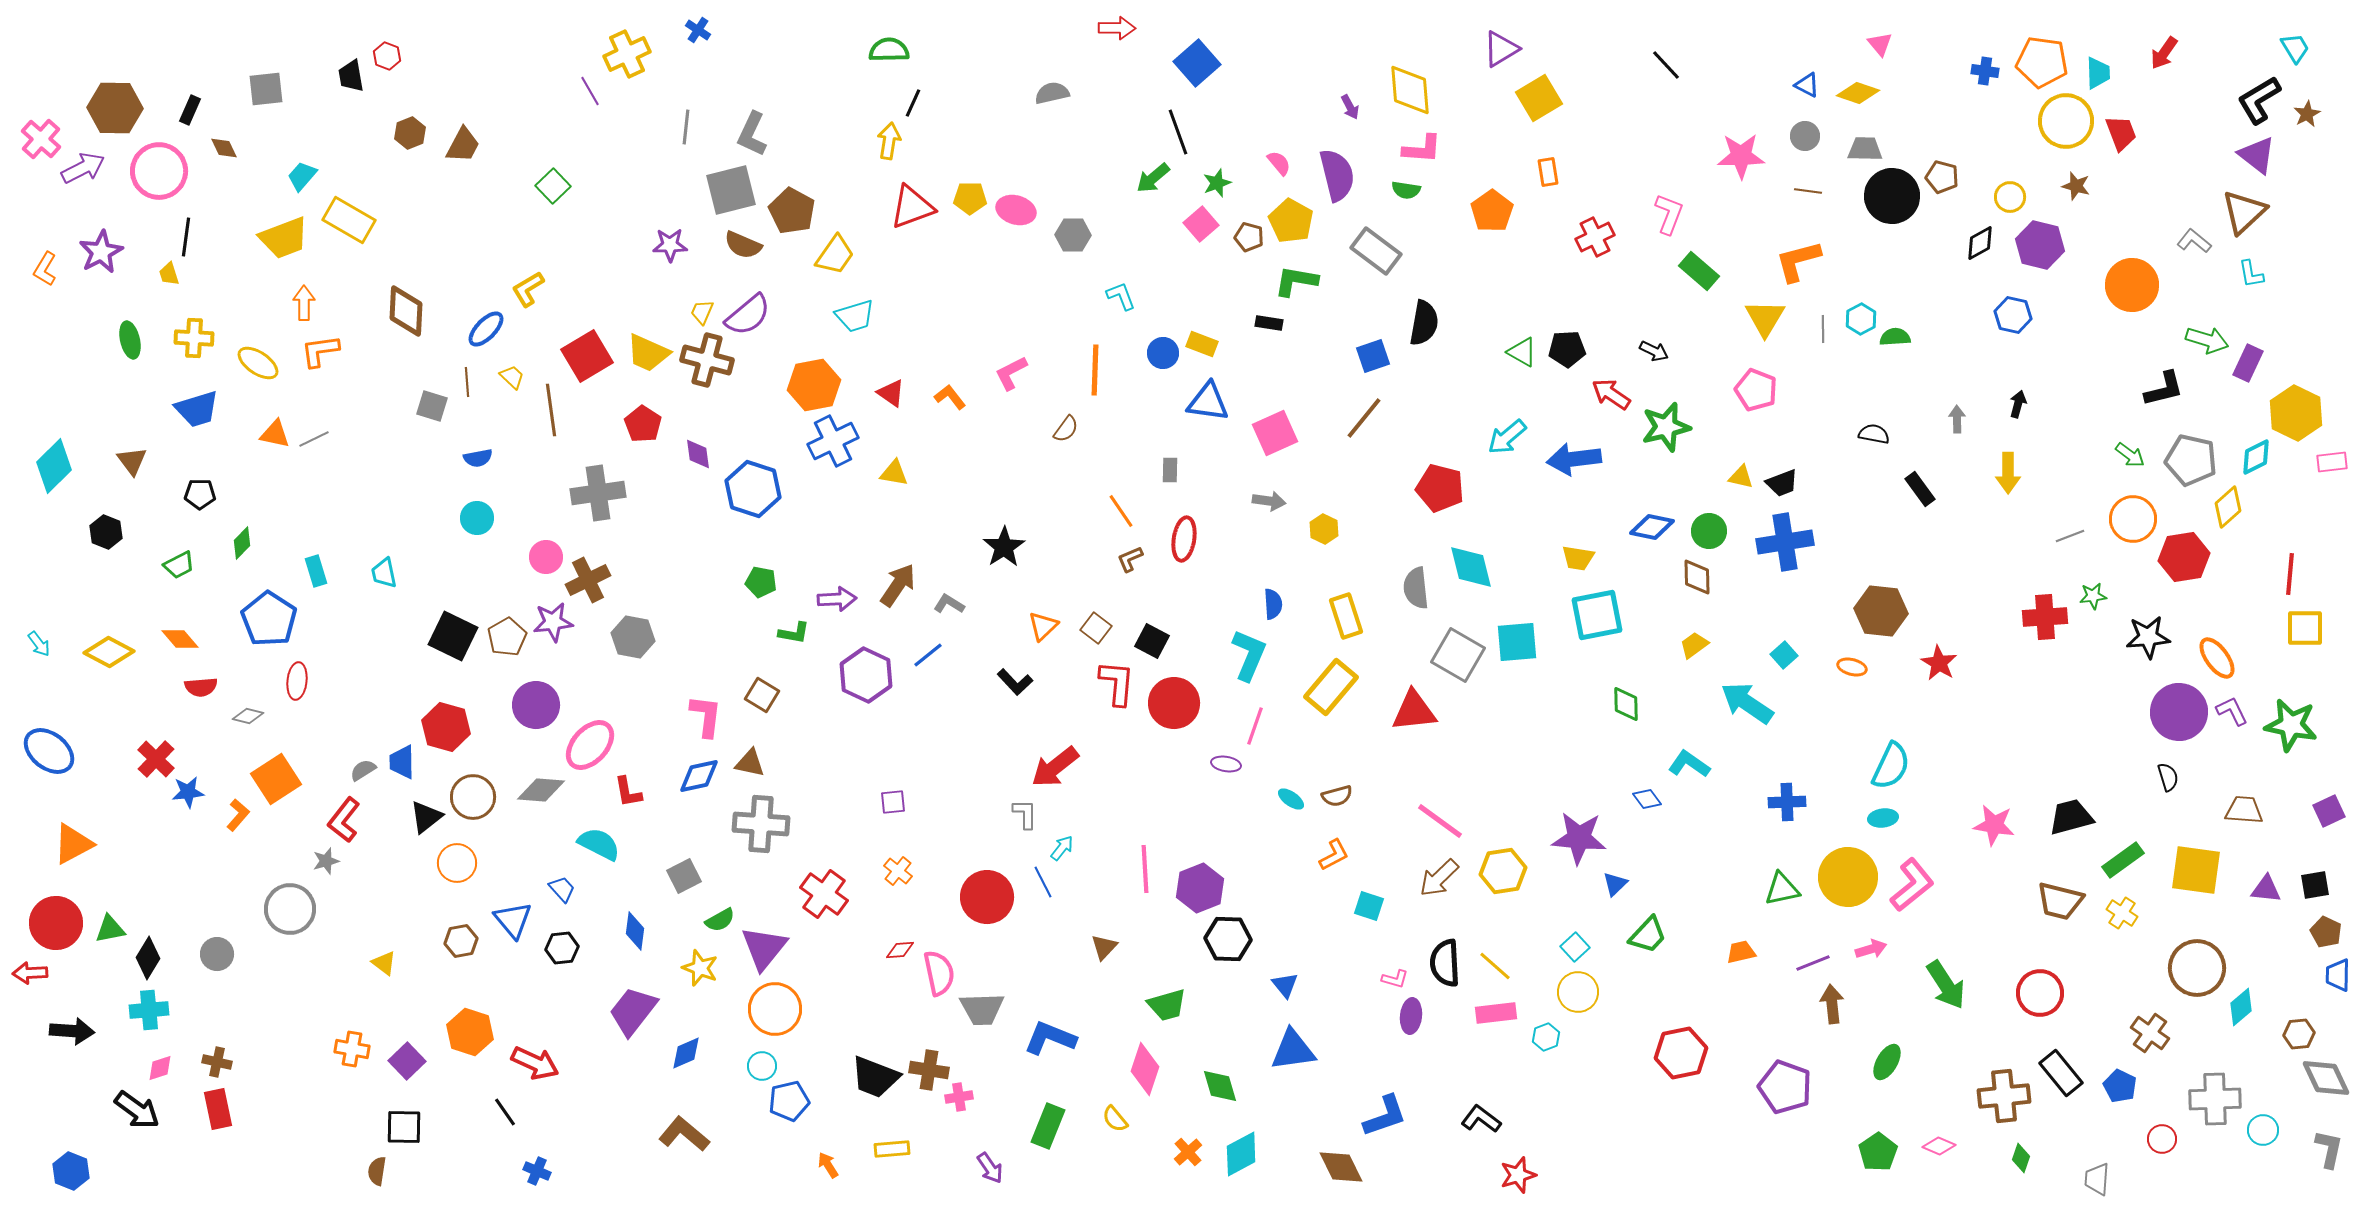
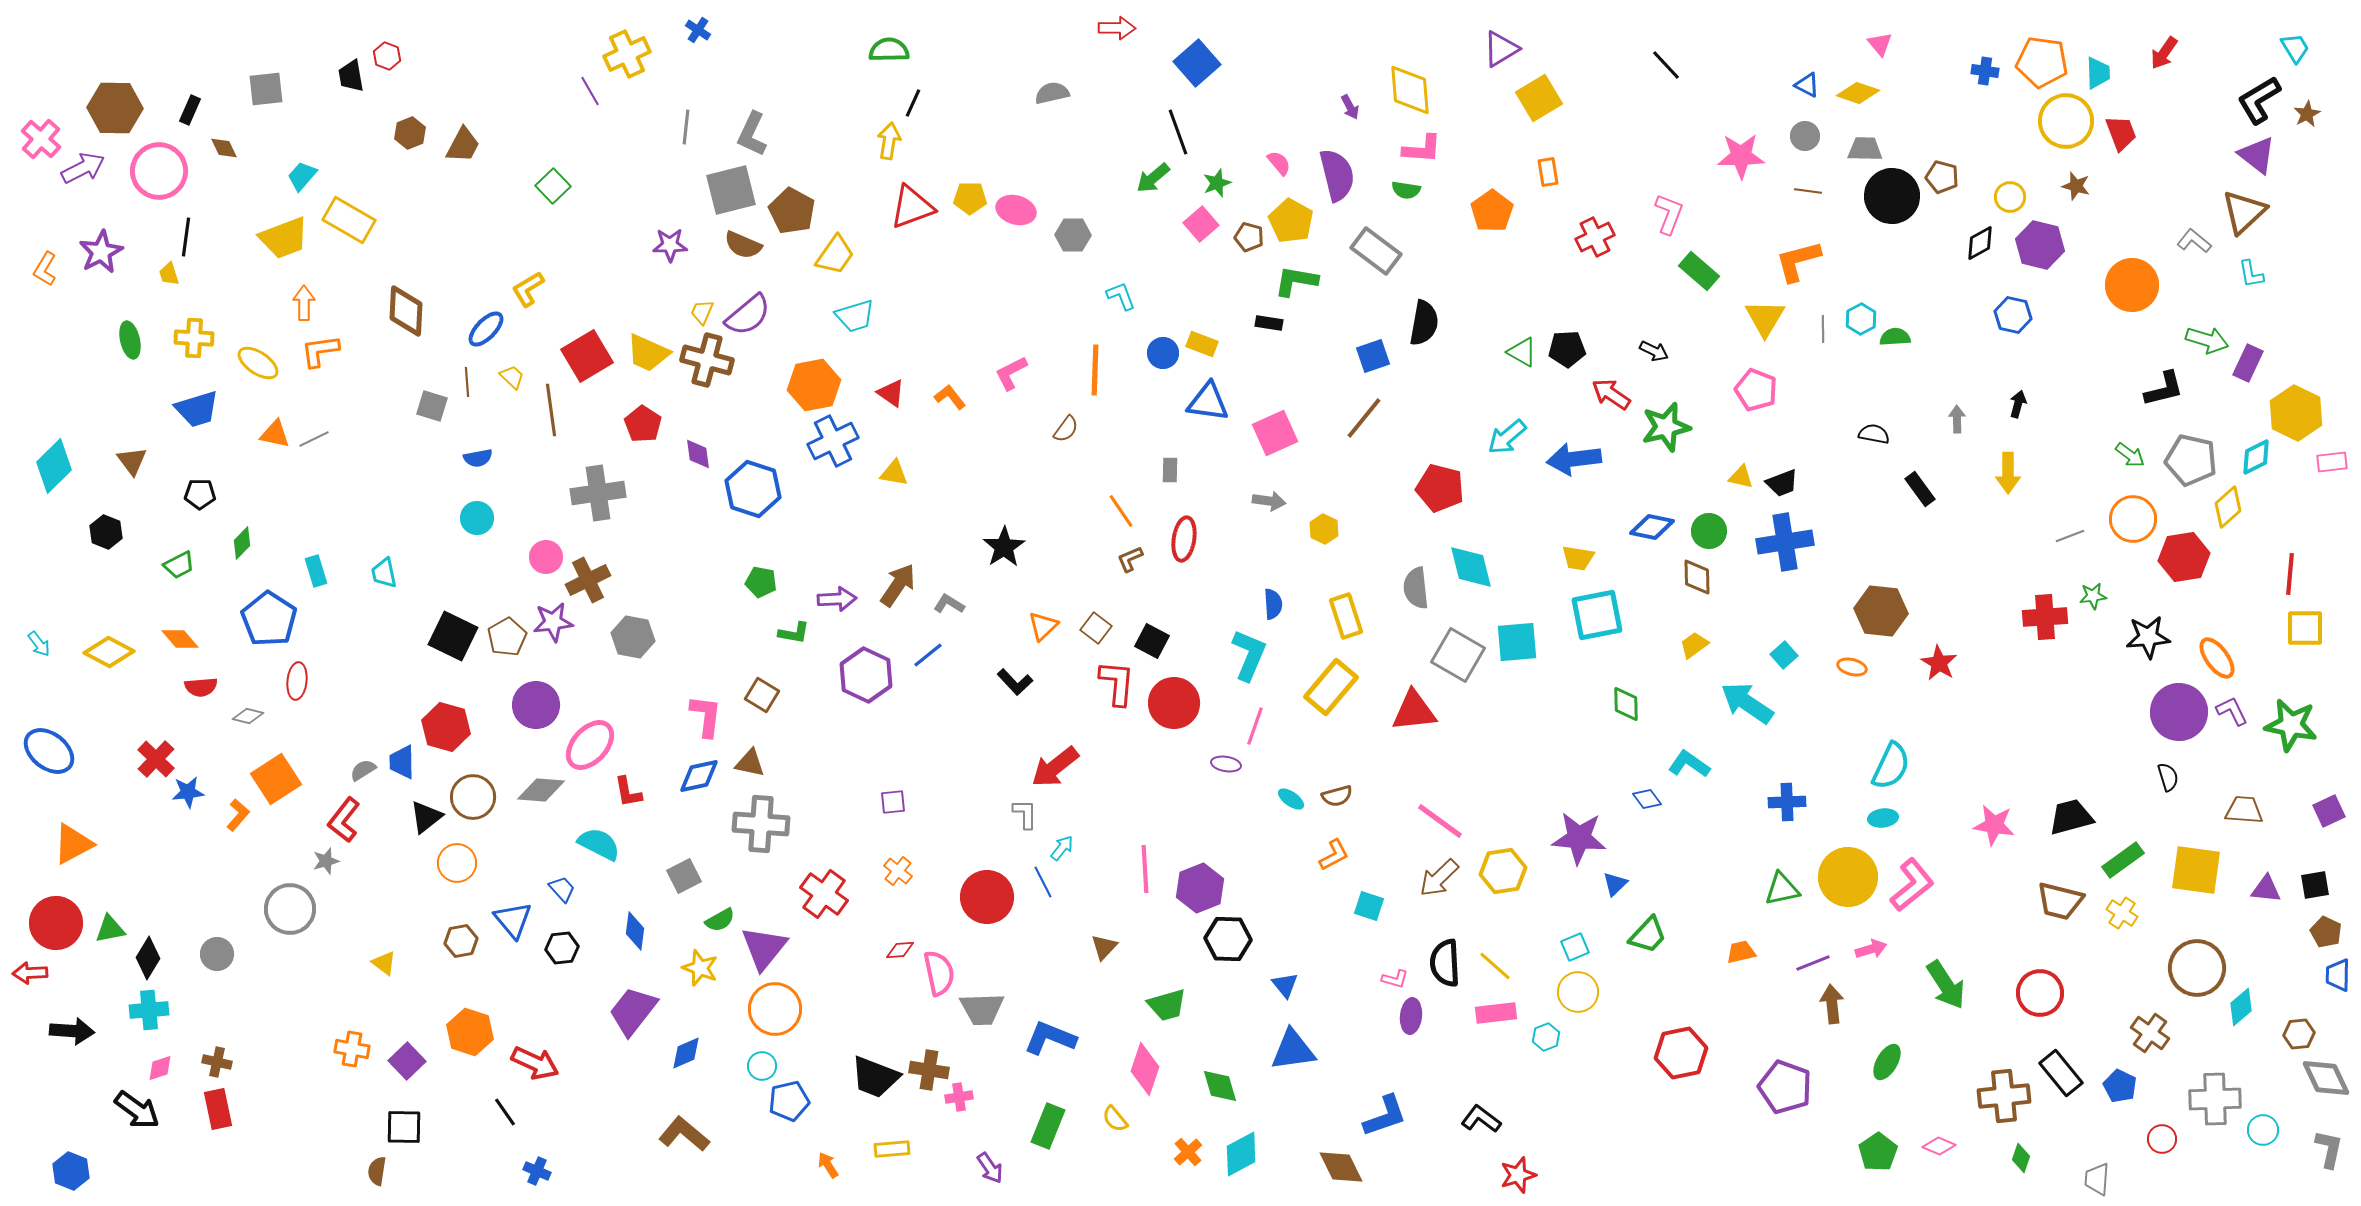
cyan square at (1575, 947): rotated 20 degrees clockwise
